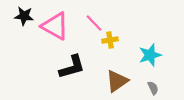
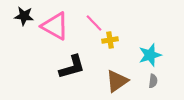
gray semicircle: moved 7 px up; rotated 32 degrees clockwise
